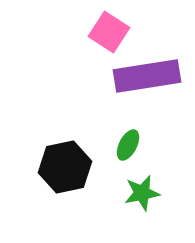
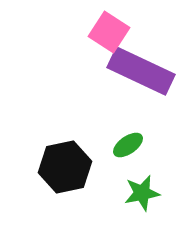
purple rectangle: moved 6 px left, 5 px up; rotated 34 degrees clockwise
green ellipse: rotated 28 degrees clockwise
